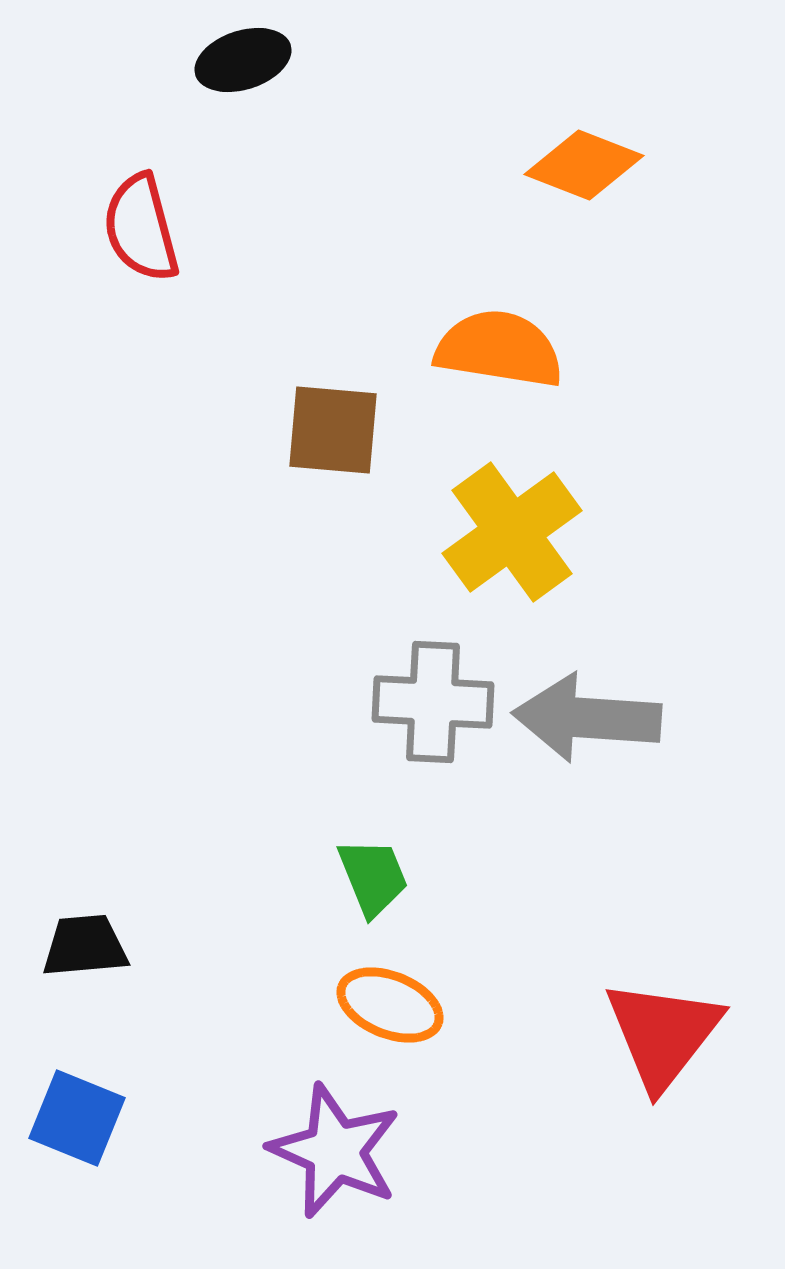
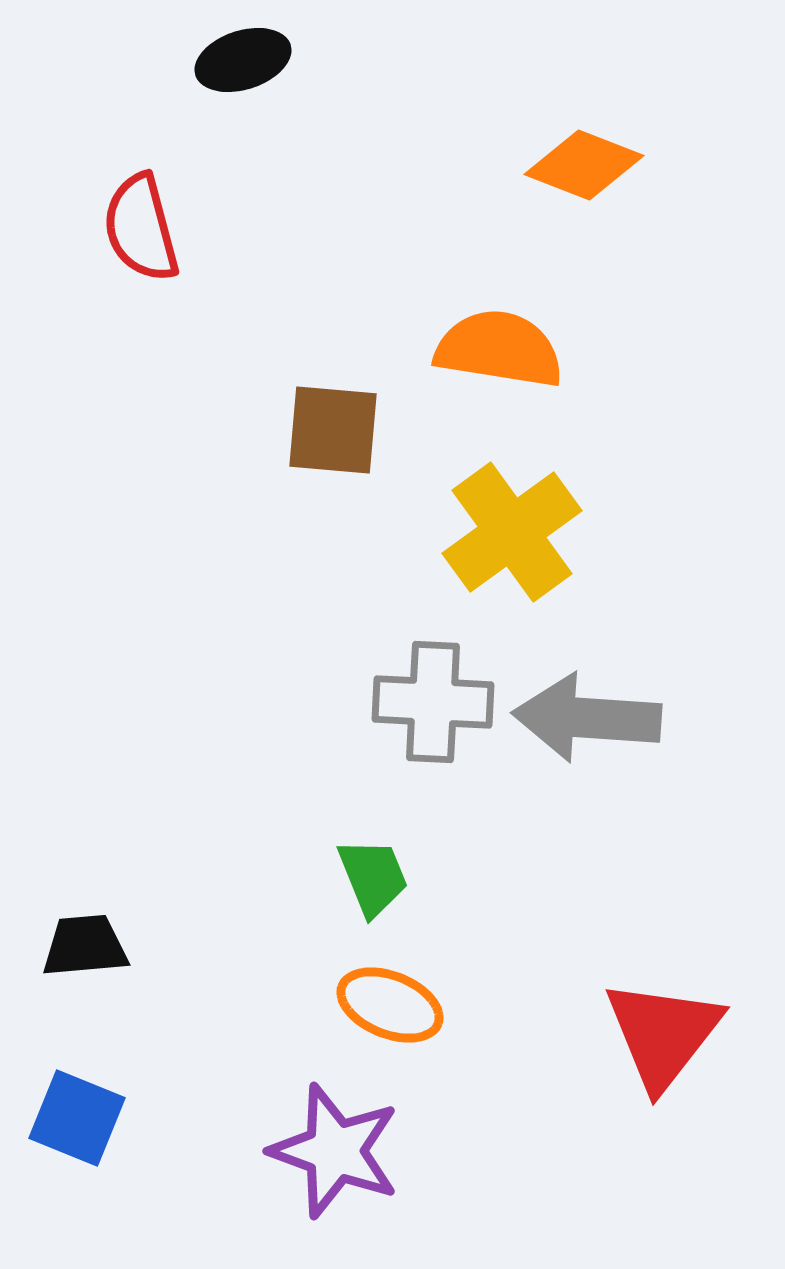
purple star: rotated 4 degrees counterclockwise
